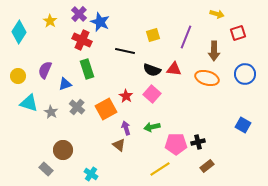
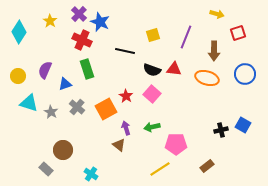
black cross: moved 23 px right, 12 px up
